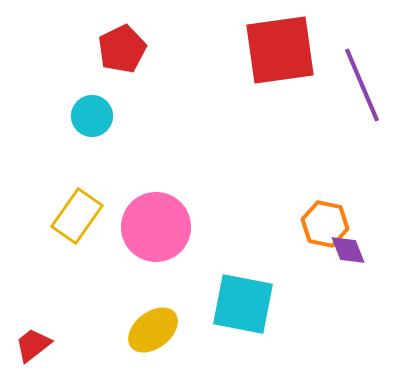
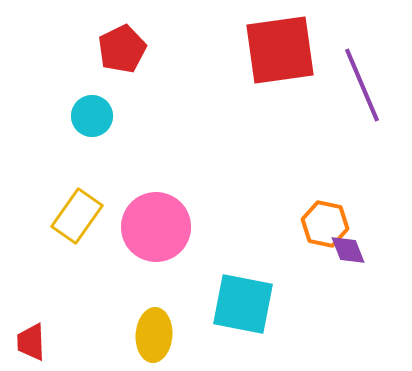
yellow ellipse: moved 1 px right, 5 px down; rotated 48 degrees counterclockwise
red trapezoid: moved 2 px left, 3 px up; rotated 54 degrees counterclockwise
